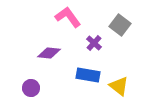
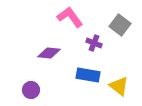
pink L-shape: moved 2 px right
purple cross: rotated 21 degrees counterclockwise
purple circle: moved 2 px down
